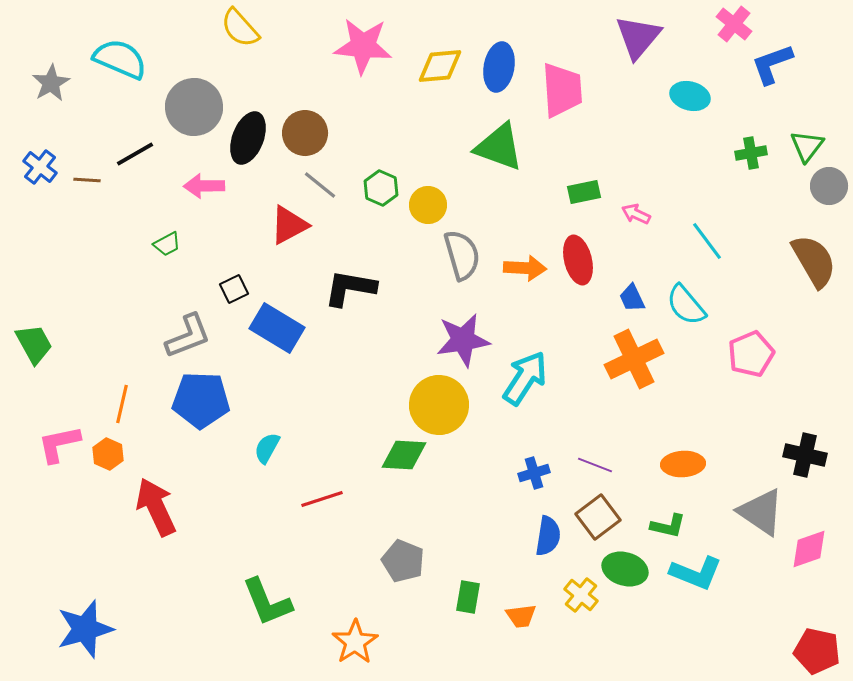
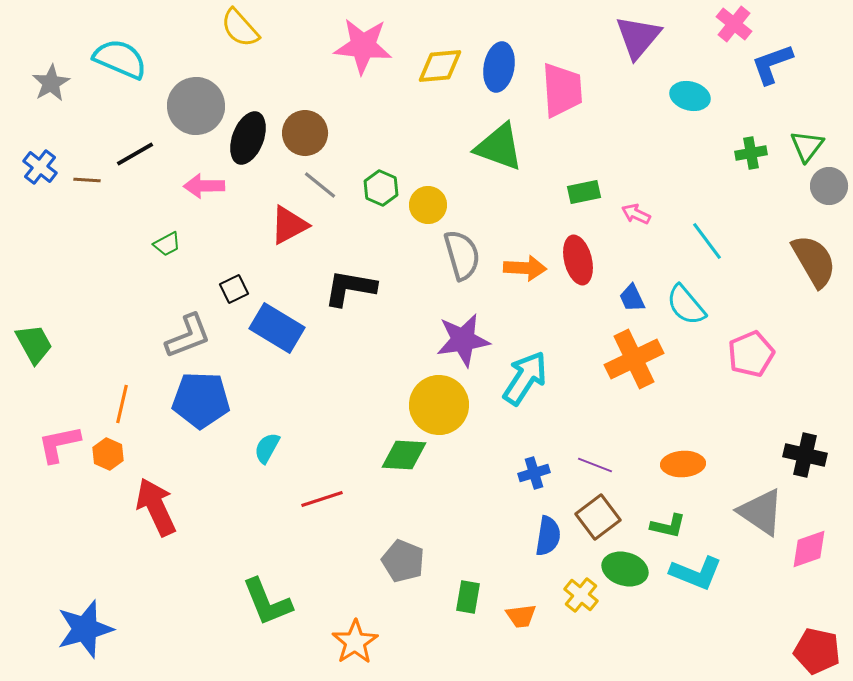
gray circle at (194, 107): moved 2 px right, 1 px up
